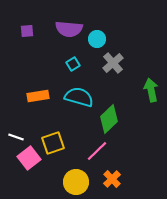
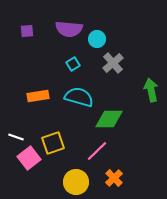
green diamond: rotated 44 degrees clockwise
orange cross: moved 2 px right, 1 px up
